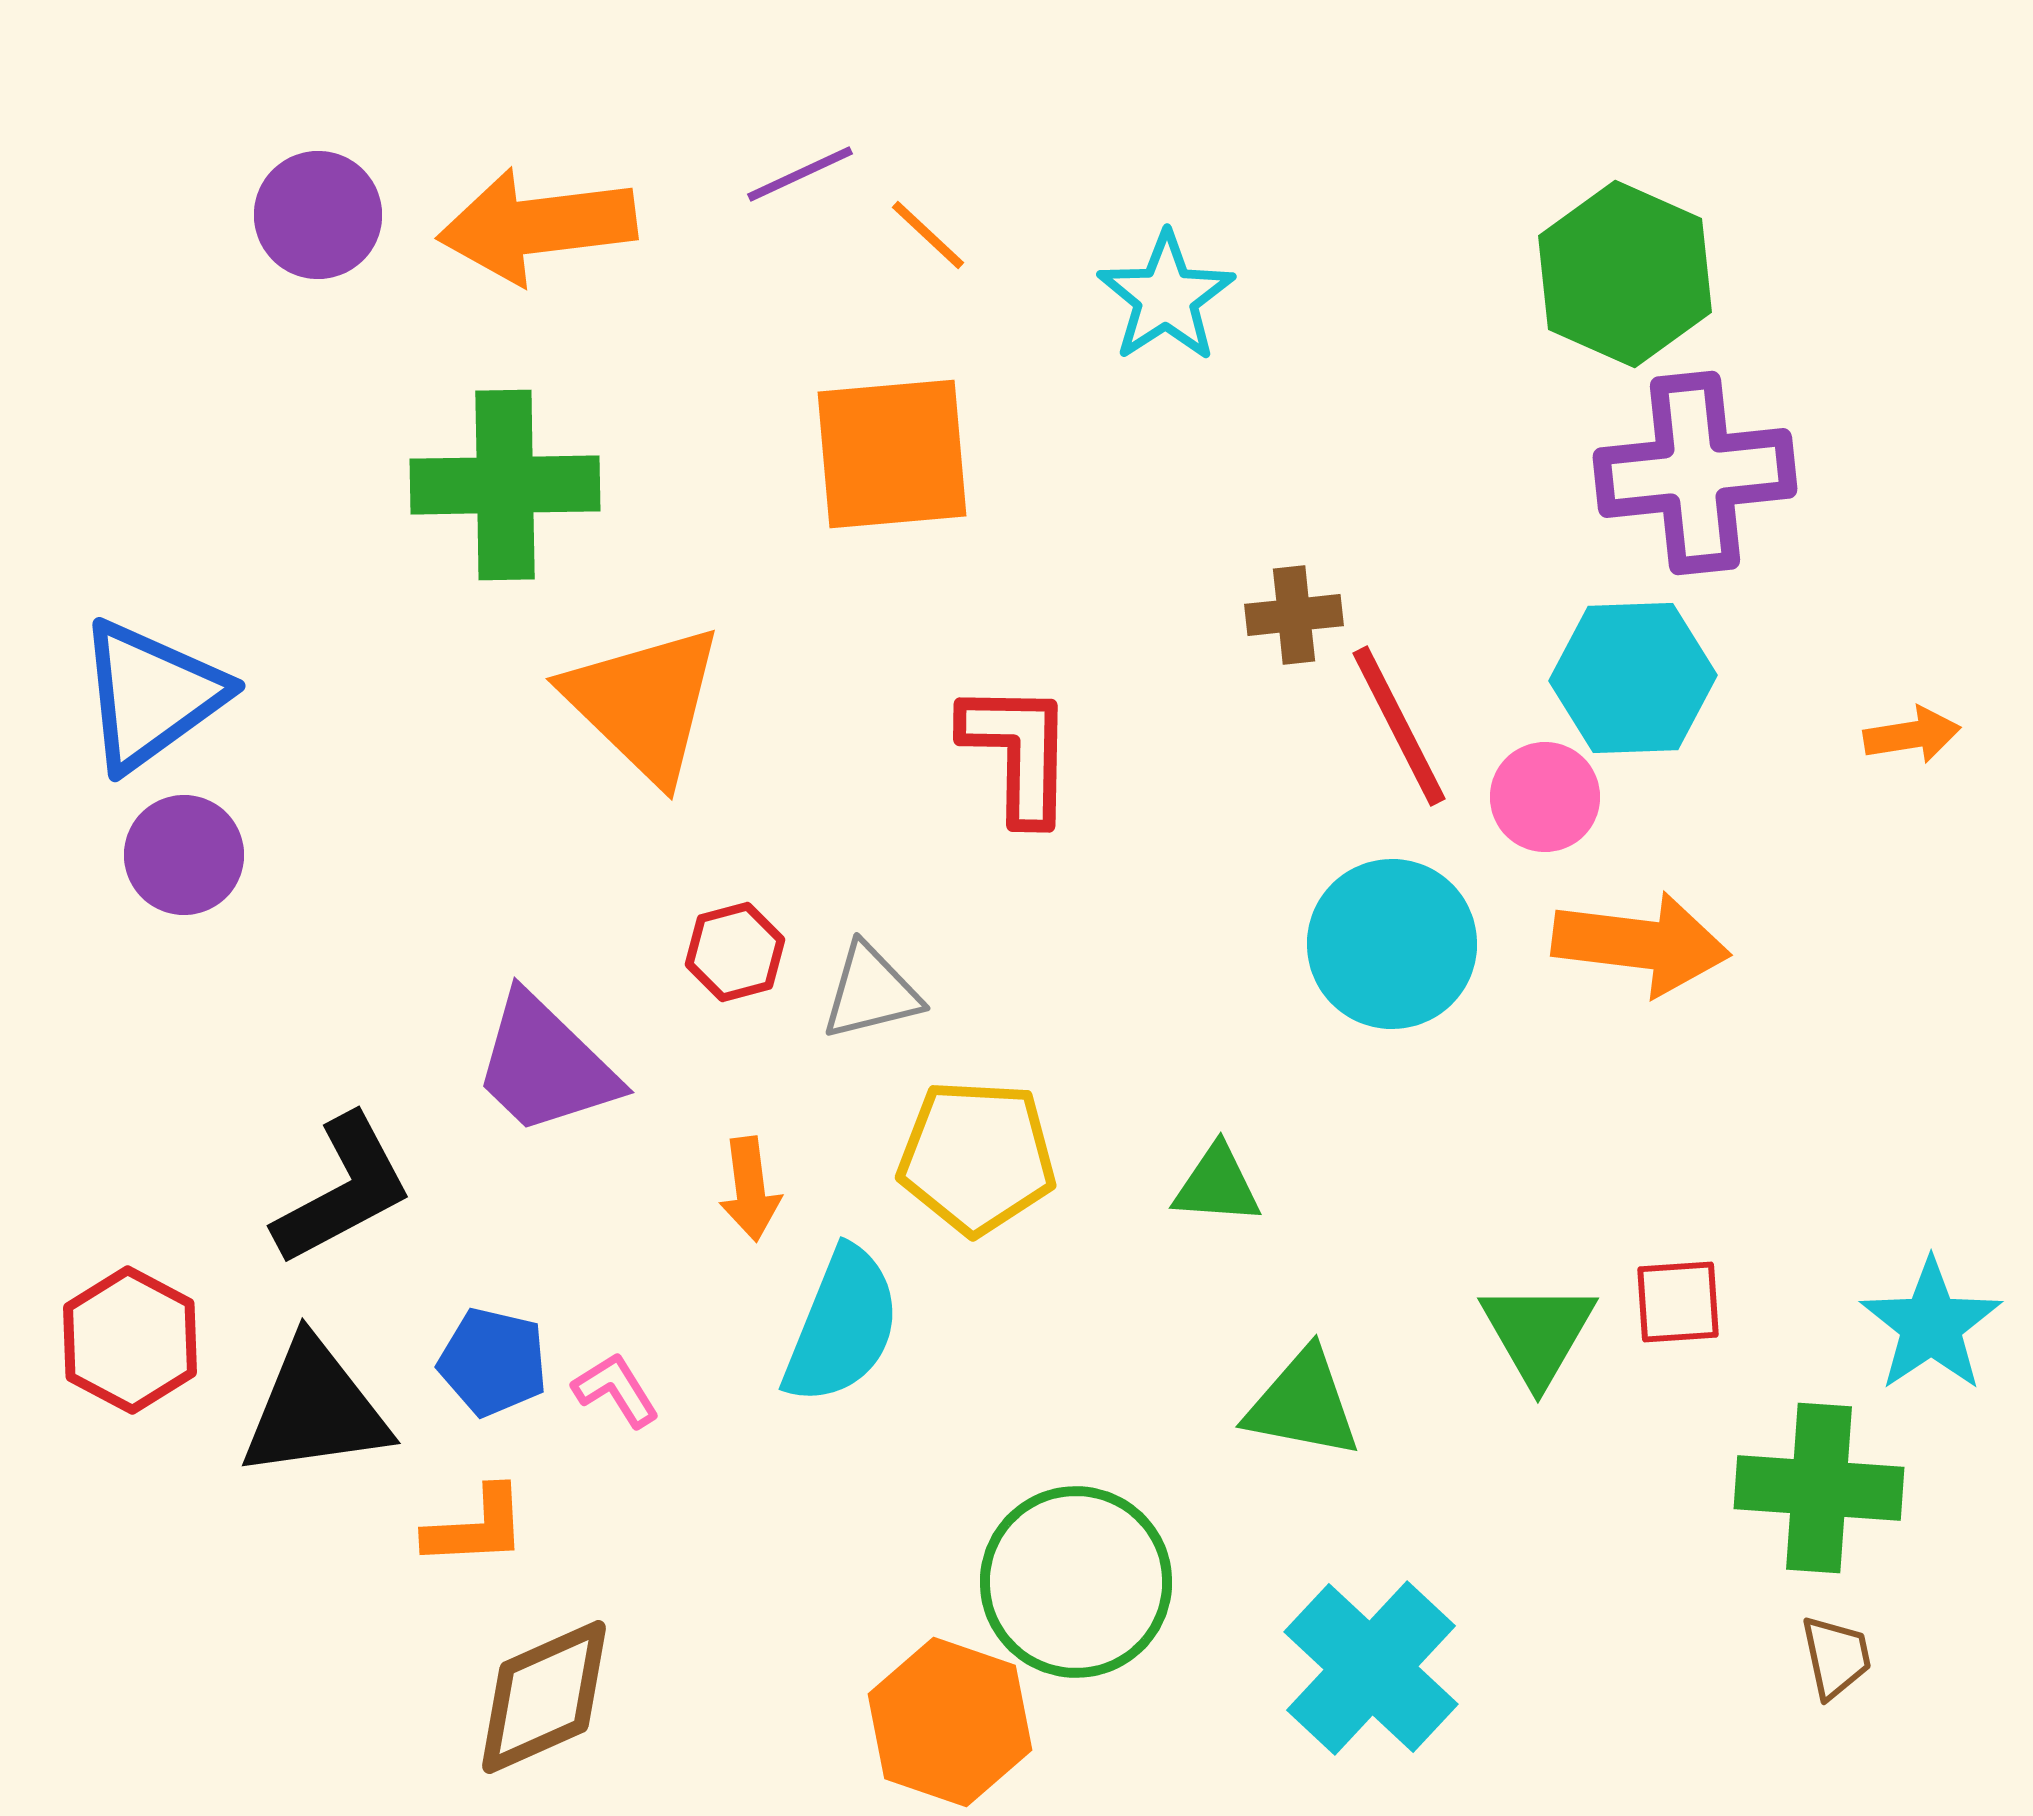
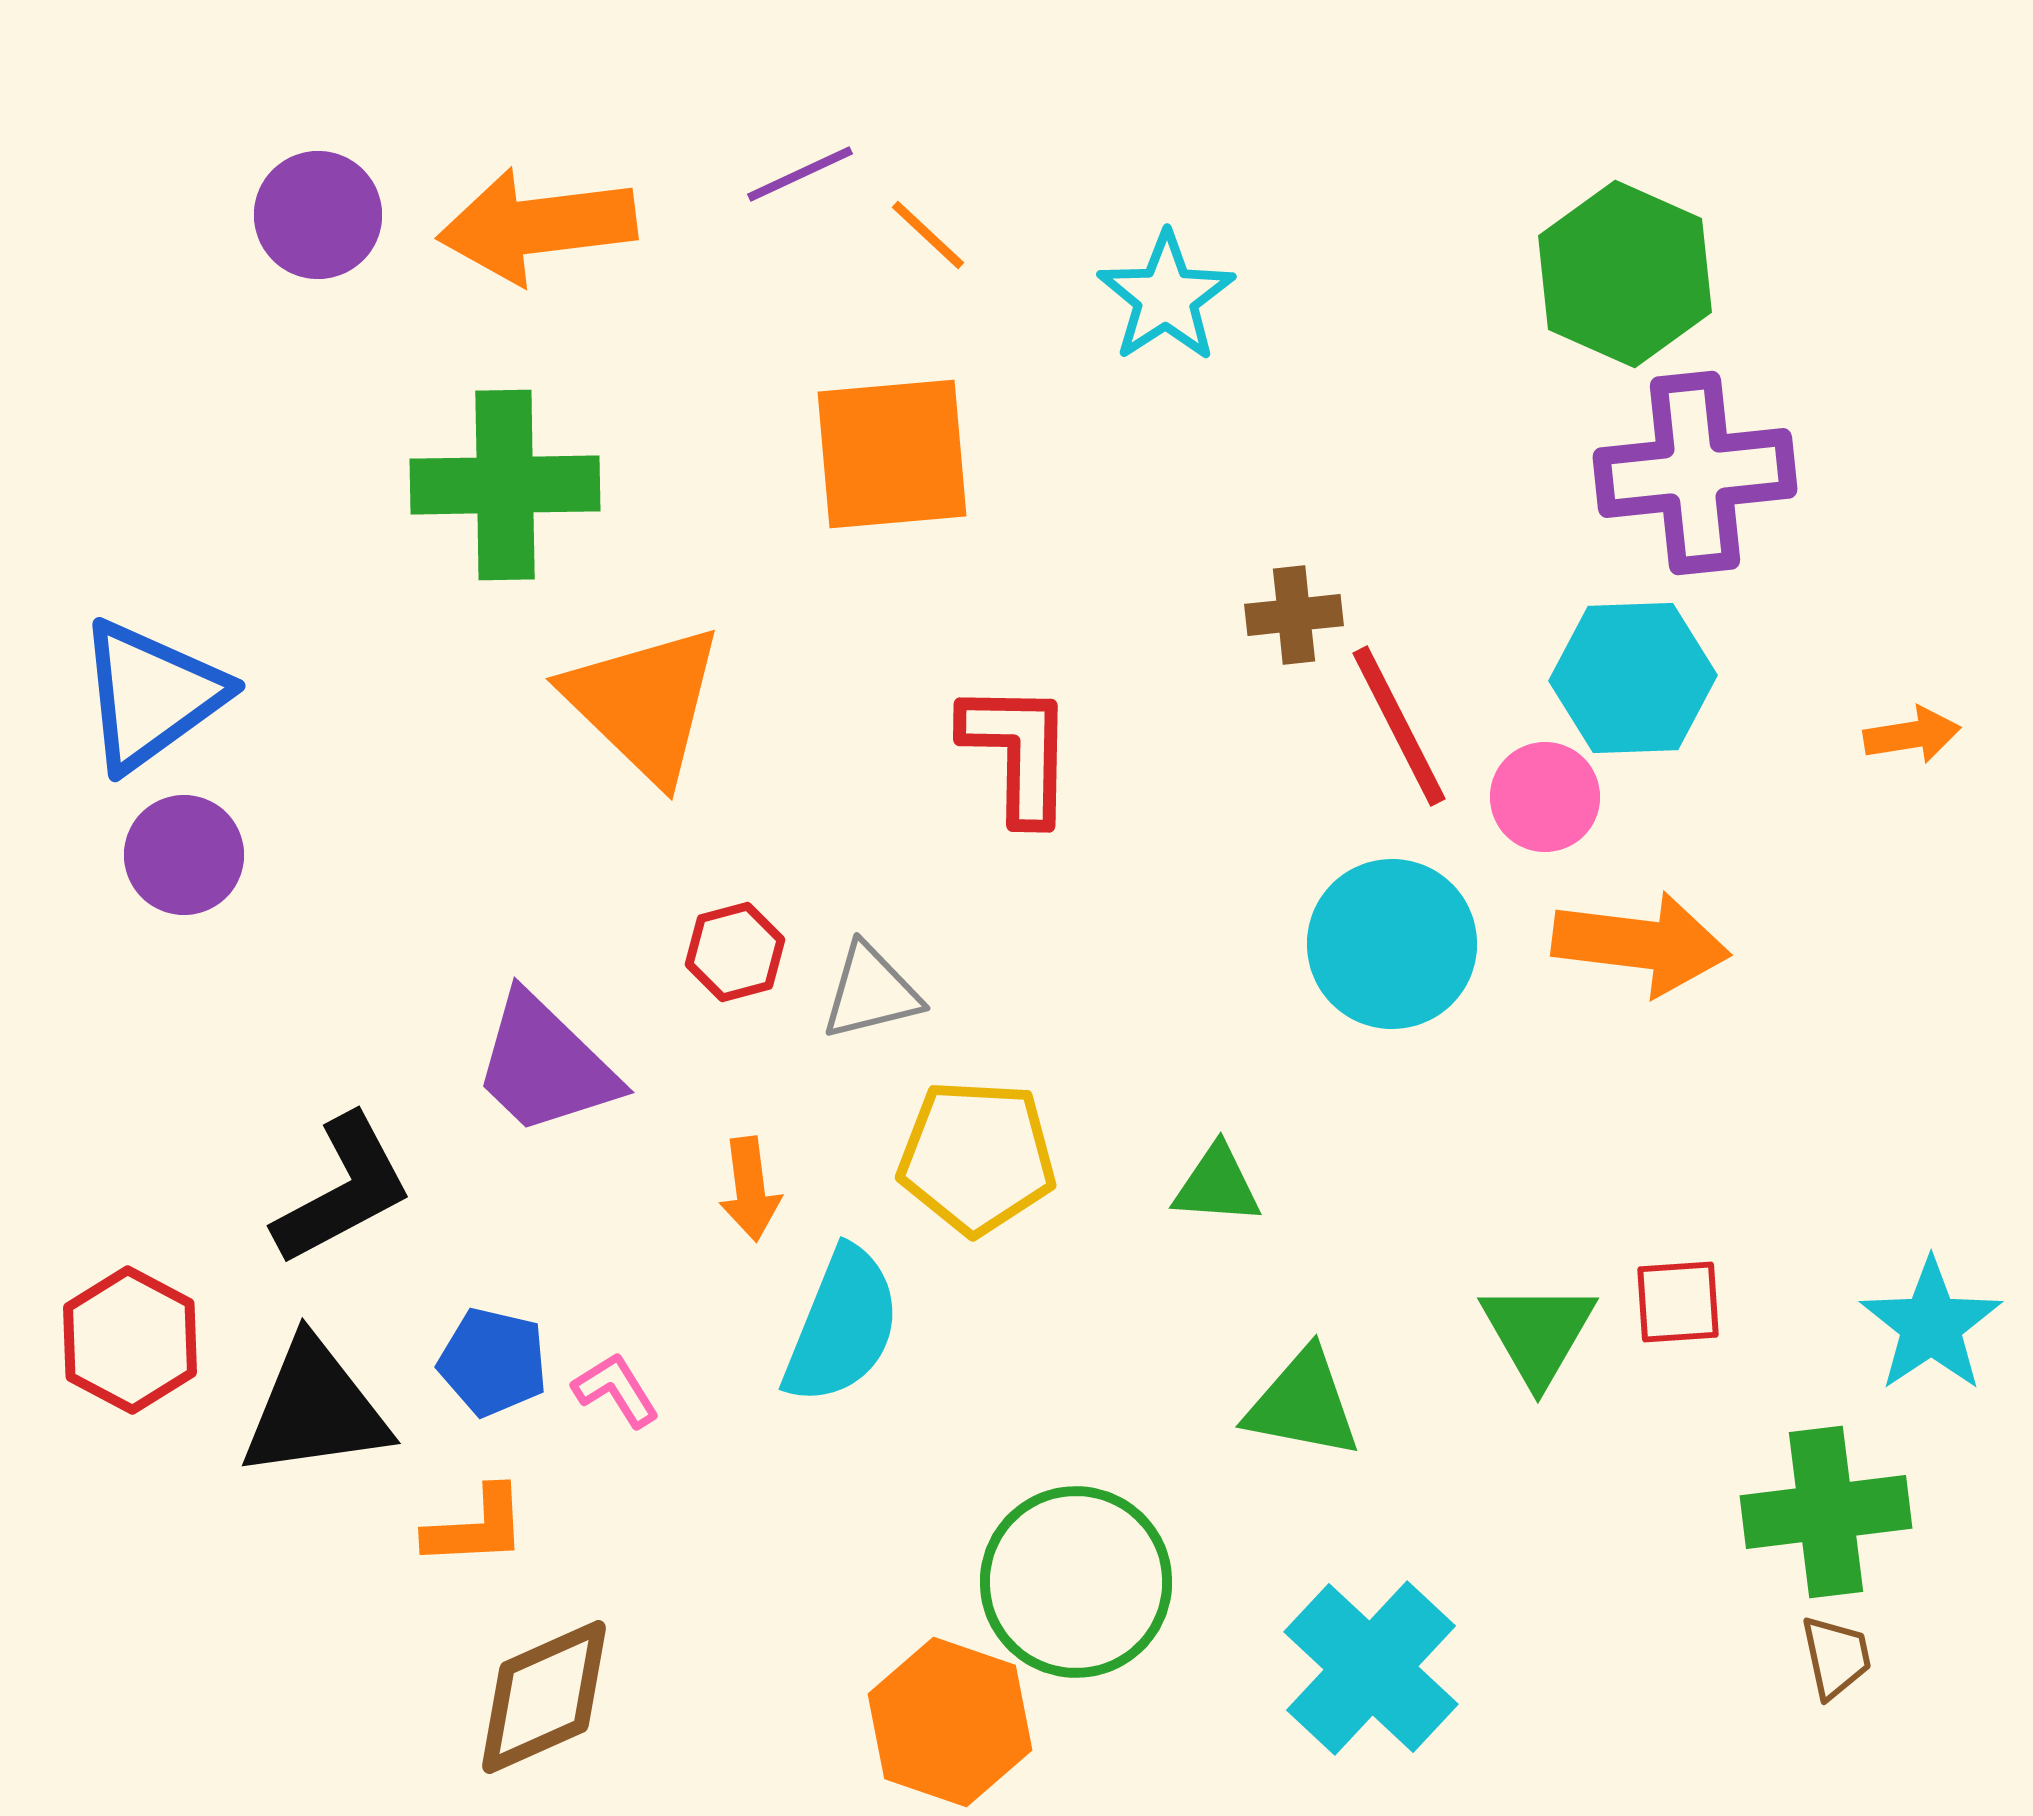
green cross at (1819, 1488): moved 7 px right, 24 px down; rotated 11 degrees counterclockwise
